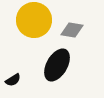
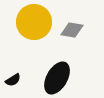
yellow circle: moved 2 px down
black ellipse: moved 13 px down
